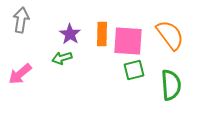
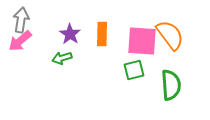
pink square: moved 14 px right
pink arrow: moved 33 px up
